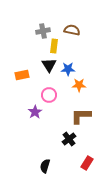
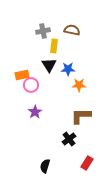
pink circle: moved 18 px left, 10 px up
